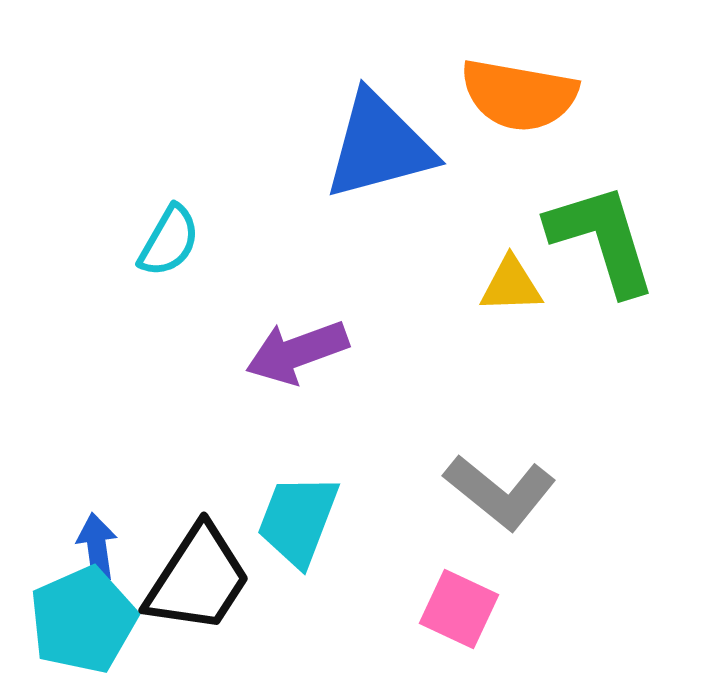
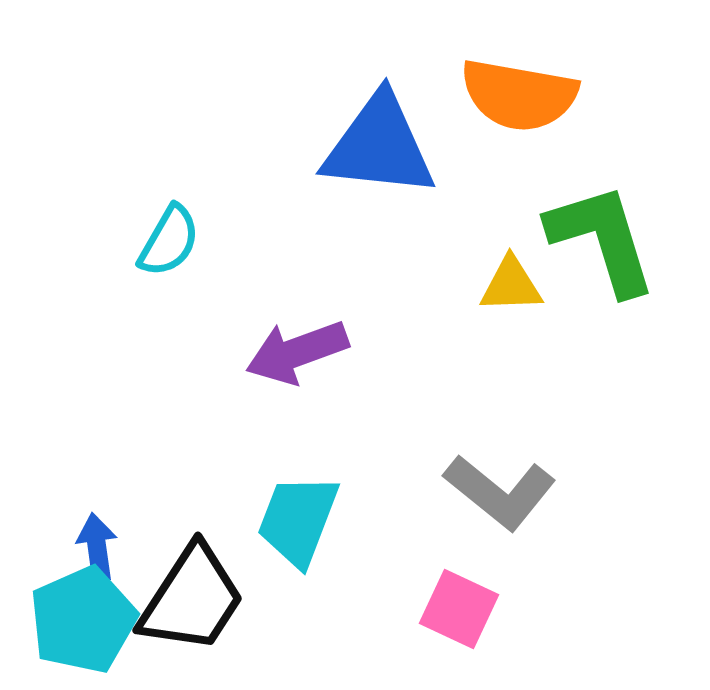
blue triangle: rotated 21 degrees clockwise
black trapezoid: moved 6 px left, 20 px down
